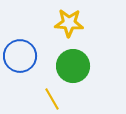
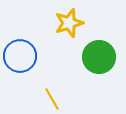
yellow star: rotated 20 degrees counterclockwise
green circle: moved 26 px right, 9 px up
